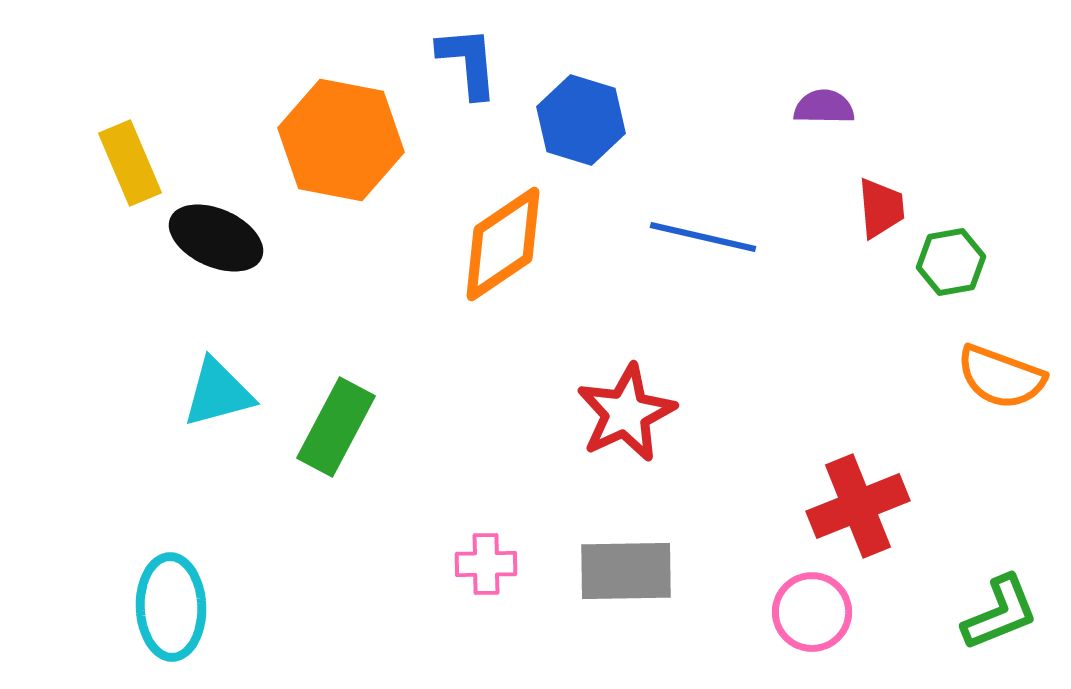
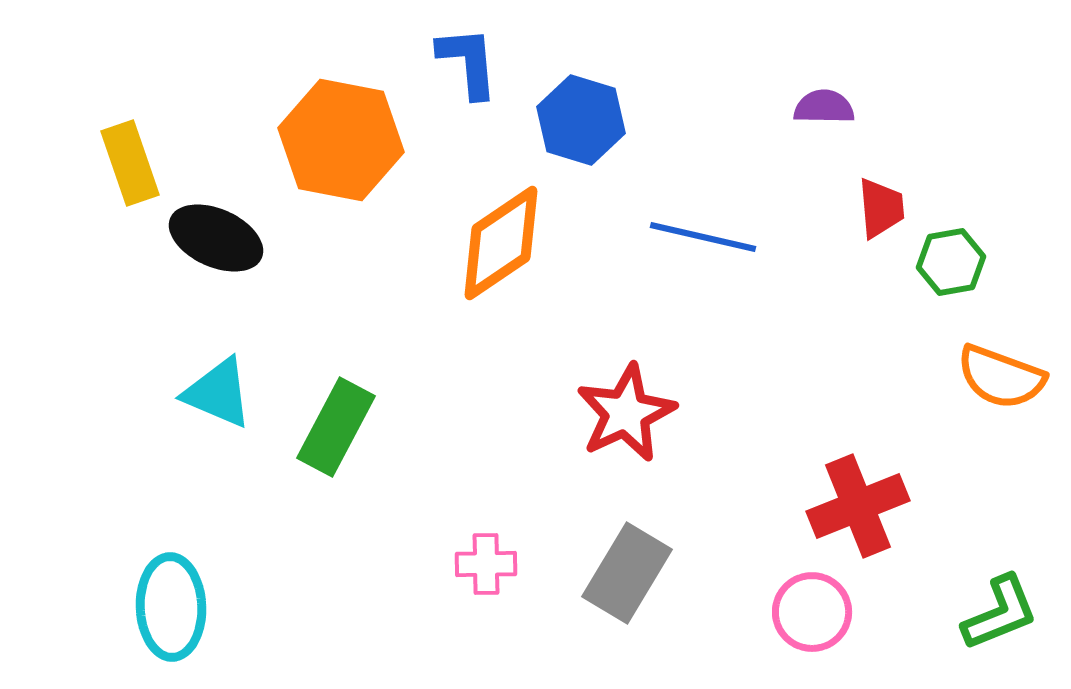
yellow rectangle: rotated 4 degrees clockwise
orange diamond: moved 2 px left, 1 px up
cyan triangle: rotated 38 degrees clockwise
gray rectangle: moved 1 px right, 2 px down; rotated 58 degrees counterclockwise
